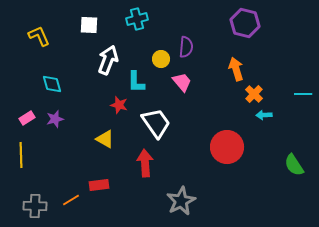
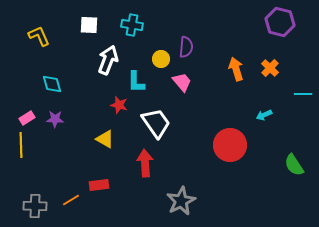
cyan cross: moved 5 px left, 6 px down; rotated 25 degrees clockwise
purple hexagon: moved 35 px right, 1 px up
orange cross: moved 16 px right, 26 px up
cyan arrow: rotated 21 degrees counterclockwise
purple star: rotated 18 degrees clockwise
red circle: moved 3 px right, 2 px up
yellow line: moved 10 px up
